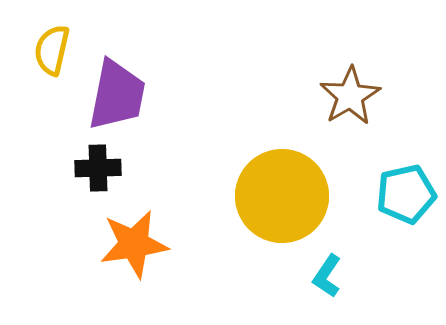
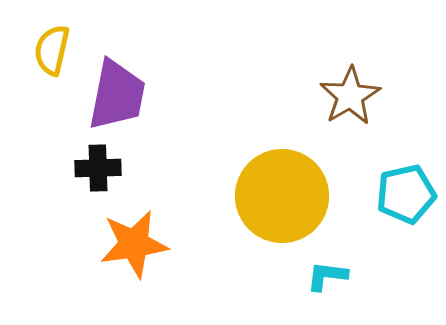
cyan L-shape: rotated 63 degrees clockwise
